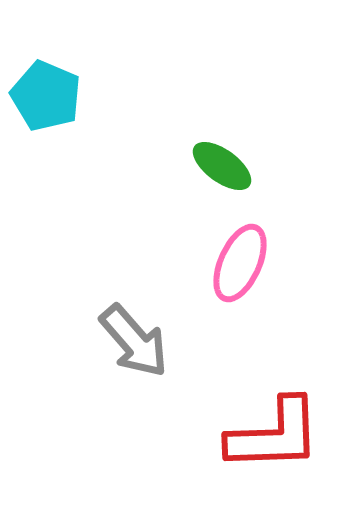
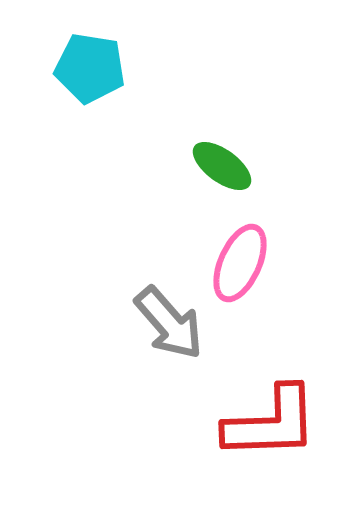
cyan pentagon: moved 44 px right, 28 px up; rotated 14 degrees counterclockwise
gray arrow: moved 35 px right, 18 px up
red L-shape: moved 3 px left, 12 px up
